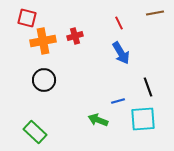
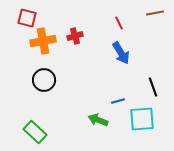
black line: moved 5 px right
cyan square: moved 1 px left
